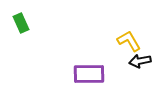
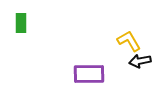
green rectangle: rotated 24 degrees clockwise
